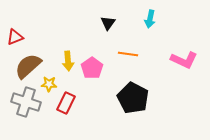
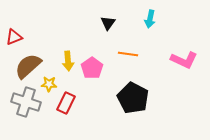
red triangle: moved 1 px left
